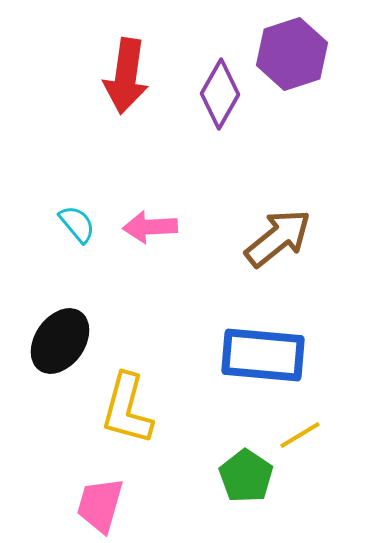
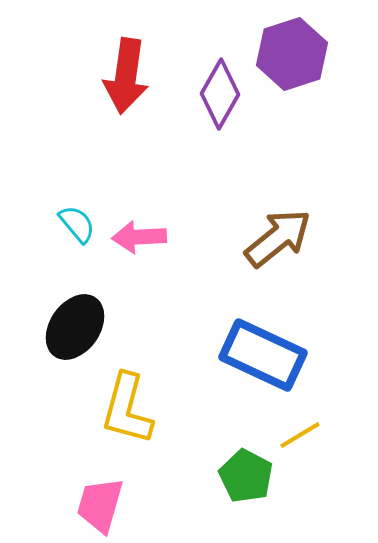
pink arrow: moved 11 px left, 10 px down
black ellipse: moved 15 px right, 14 px up
blue rectangle: rotated 20 degrees clockwise
green pentagon: rotated 6 degrees counterclockwise
